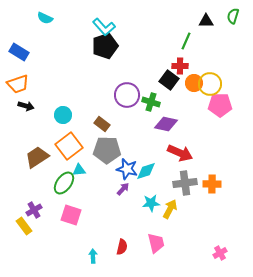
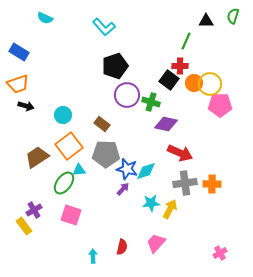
black pentagon: moved 10 px right, 20 px down
gray pentagon: moved 1 px left, 4 px down
pink trapezoid: rotated 125 degrees counterclockwise
